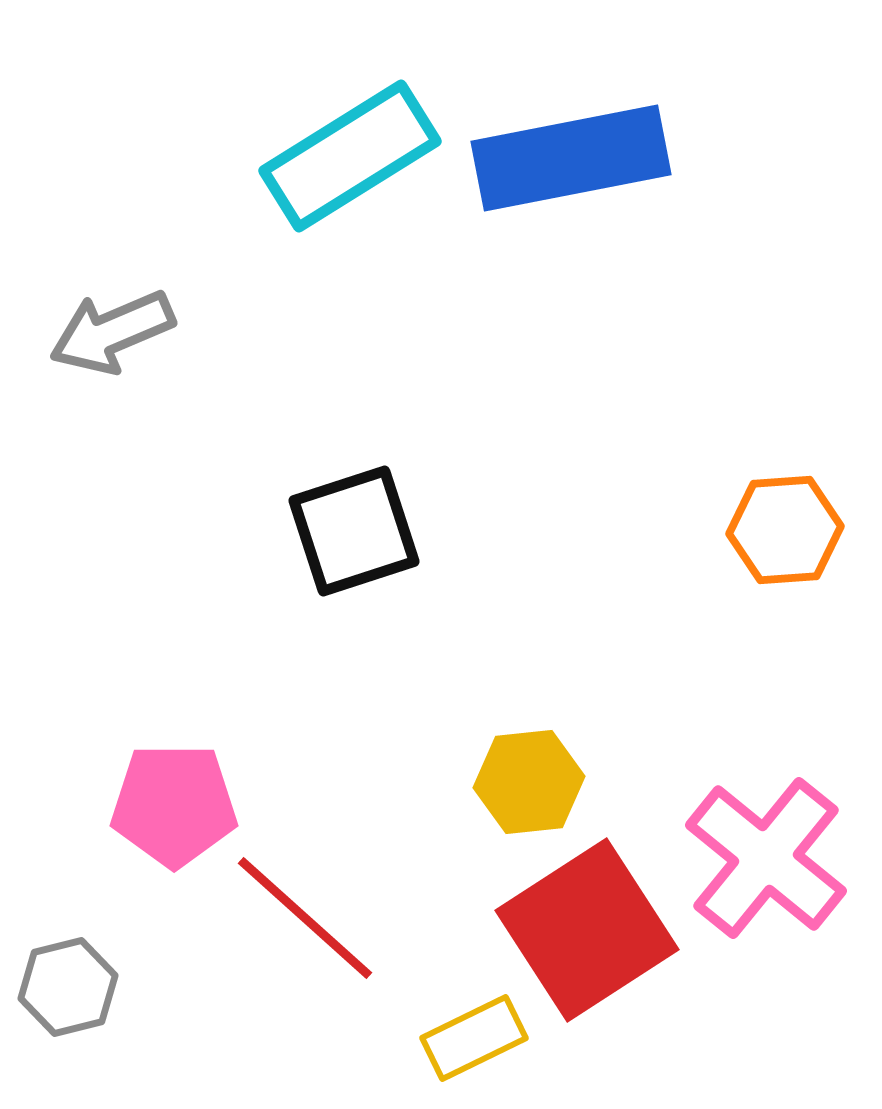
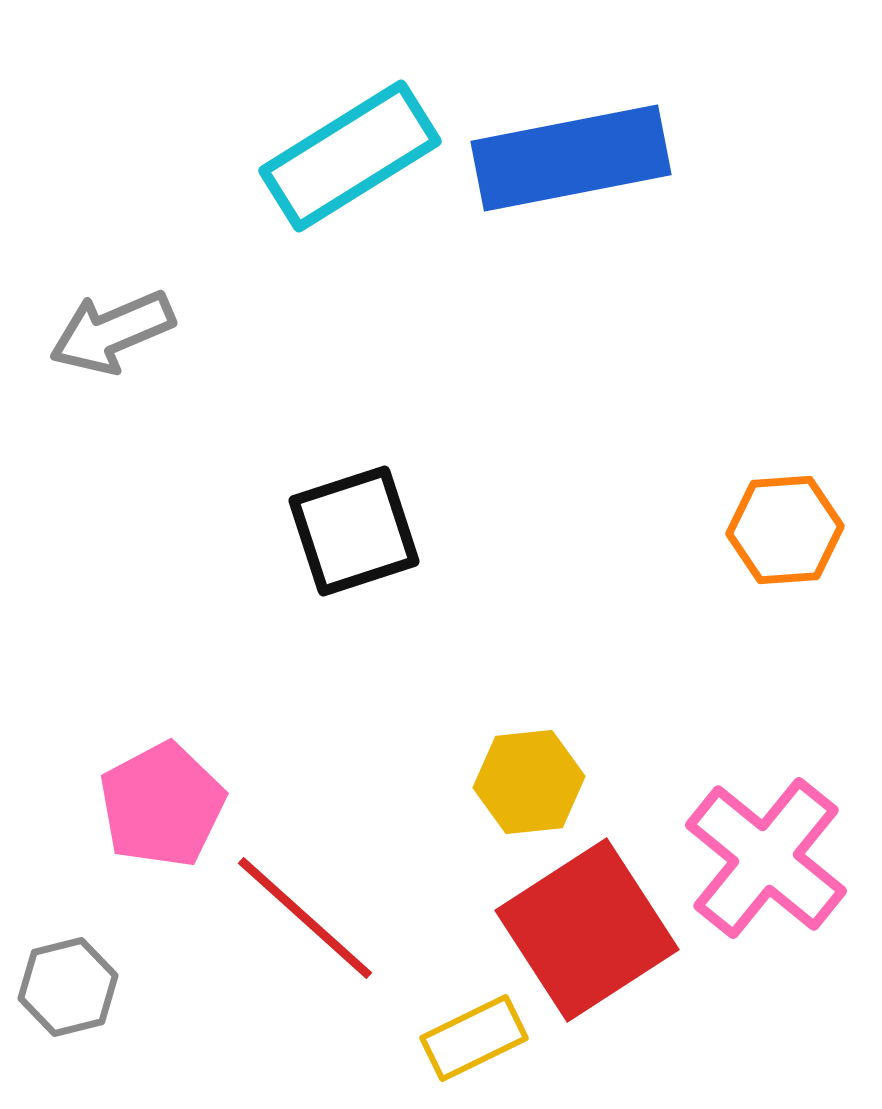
pink pentagon: moved 12 px left; rotated 28 degrees counterclockwise
